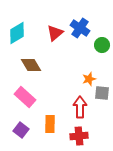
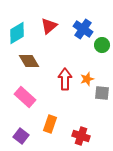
blue cross: moved 3 px right, 1 px down
red triangle: moved 6 px left, 7 px up
brown diamond: moved 2 px left, 4 px up
orange star: moved 2 px left
red arrow: moved 15 px left, 28 px up
orange rectangle: rotated 18 degrees clockwise
purple square: moved 6 px down
red cross: moved 2 px right; rotated 24 degrees clockwise
